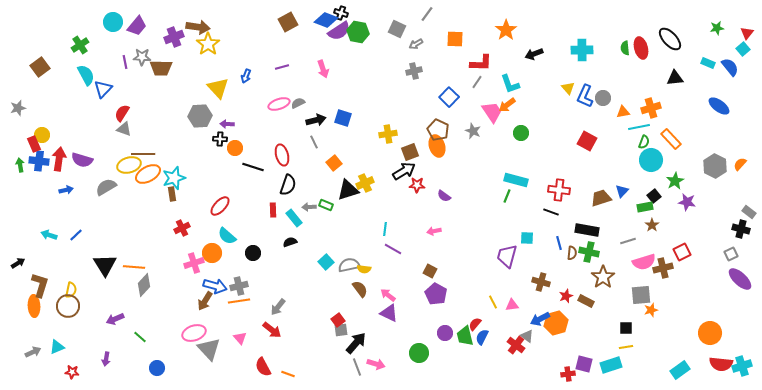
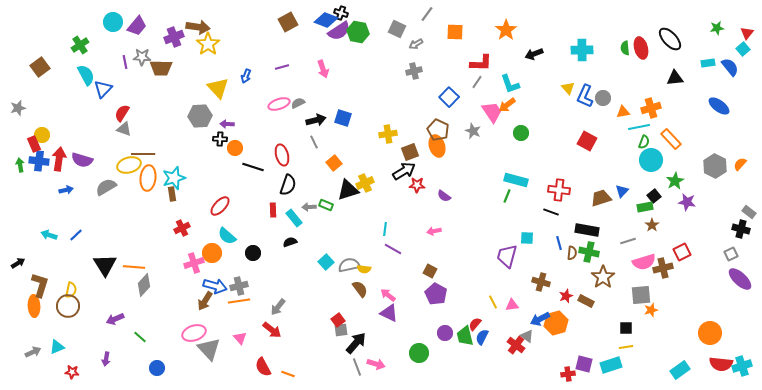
orange square at (455, 39): moved 7 px up
cyan rectangle at (708, 63): rotated 32 degrees counterclockwise
orange ellipse at (148, 174): moved 4 px down; rotated 55 degrees counterclockwise
